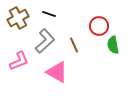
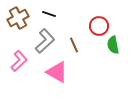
pink L-shape: rotated 20 degrees counterclockwise
